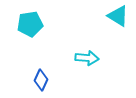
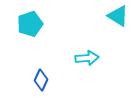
cyan pentagon: rotated 10 degrees counterclockwise
cyan arrow: rotated 10 degrees counterclockwise
